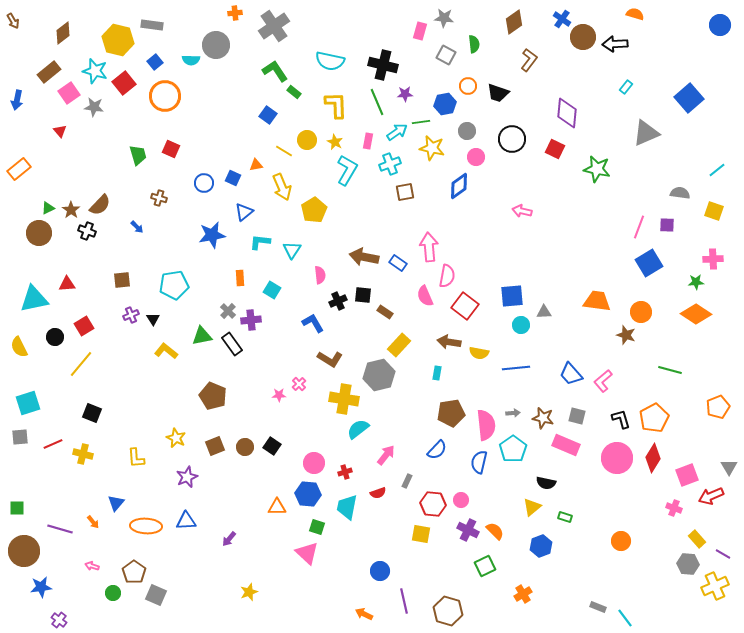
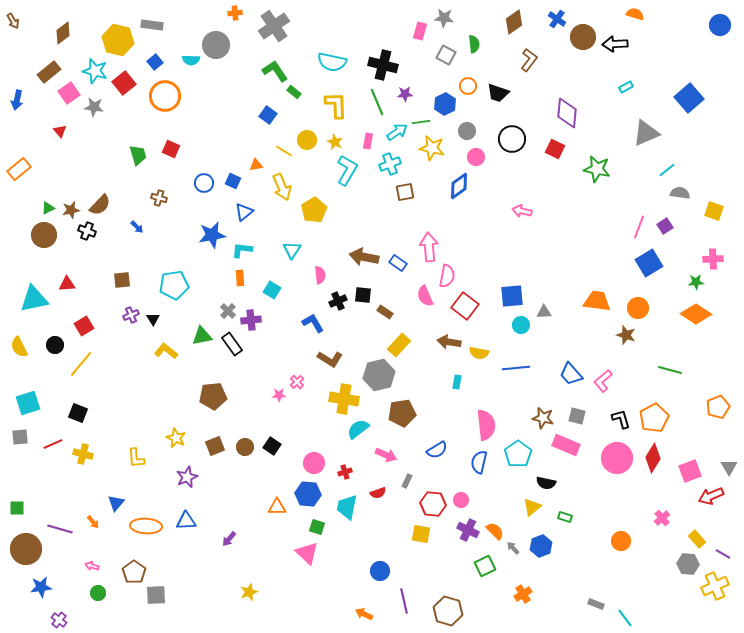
blue cross at (562, 19): moved 5 px left
cyan semicircle at (330, 61): moved 2 px right, 1 px down
cyan rectangle at (626, 87): rotated 24 degrees clockwise
blue hexagon at (445, 104): rotated 15 degrees counterclockwise
cyan line at (717, 170): moved 50 px left
blue square at (233, 178): moved 3 px down
brown star at (71, 210): rotated 24 degrees clockwise
purple square at (667, 225): moved 2 px left, 1 px down; rotated 35 degrees counterclockwise
brown circle at (39, 233): moved 5 px right, 2 px down
cyan L-shape at (260, 242): moved 18 px left, 8 px down
orange circle at (641, 312): moved 3 px left, 4 px up
black circle at (55, 337): moved 8 px down
cyan rectangle at (437, 373): moved 20 px right, 9 px down
pink cross at (299, 384): moved 2 px left, 2 px up
brown pentagon at (213, 396): rotated 28 degrees counterclockwise
black square at (92, 413): moved 14 px left
brown pentagon at (451, 413): moved 49 px left
gray arrow at (513, 413): moved 135 px down; rotated 128 degrees counterclockwise
cyan pentagon at (513, 449): moved 5 px right, 5 px down
blue semicircle at (437, 450): rotated 15 degrees clockwise
pink arrow at (386, 455): rotated 75 degrees clockwise
pink square at (687, 475): moved 3 px right, 4 px up
pink cross at (674, 508): moved 12 px left, 10 px down; rotated 28 degrees clockwise
brown circle at (24, 551): moved 2 px right, 2 px up
green circle at (113, 593): moved 15 px left
gray square at (156, 595): rotated 25 degrees counterclockwise
gray rectangle at (598, 607): moved 2 px left, 3 px up
